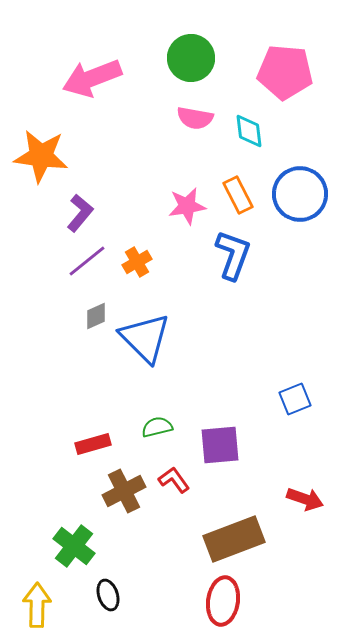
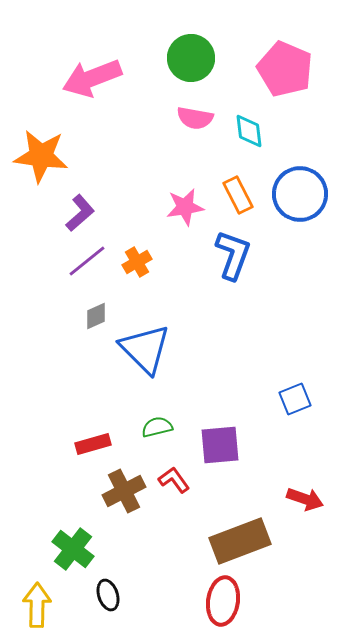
pink pentagon: moved 3 px up; rotated 18 degrees clockwise
pink star: moved 2 px left, 1 px down
purple L-shape: rotated 9 degrees clockwise
blue triangle: moved 11 px down
brown rectangle: moved 6 px right, 2 px down
green cross: moved 1 px left, 3 px down
